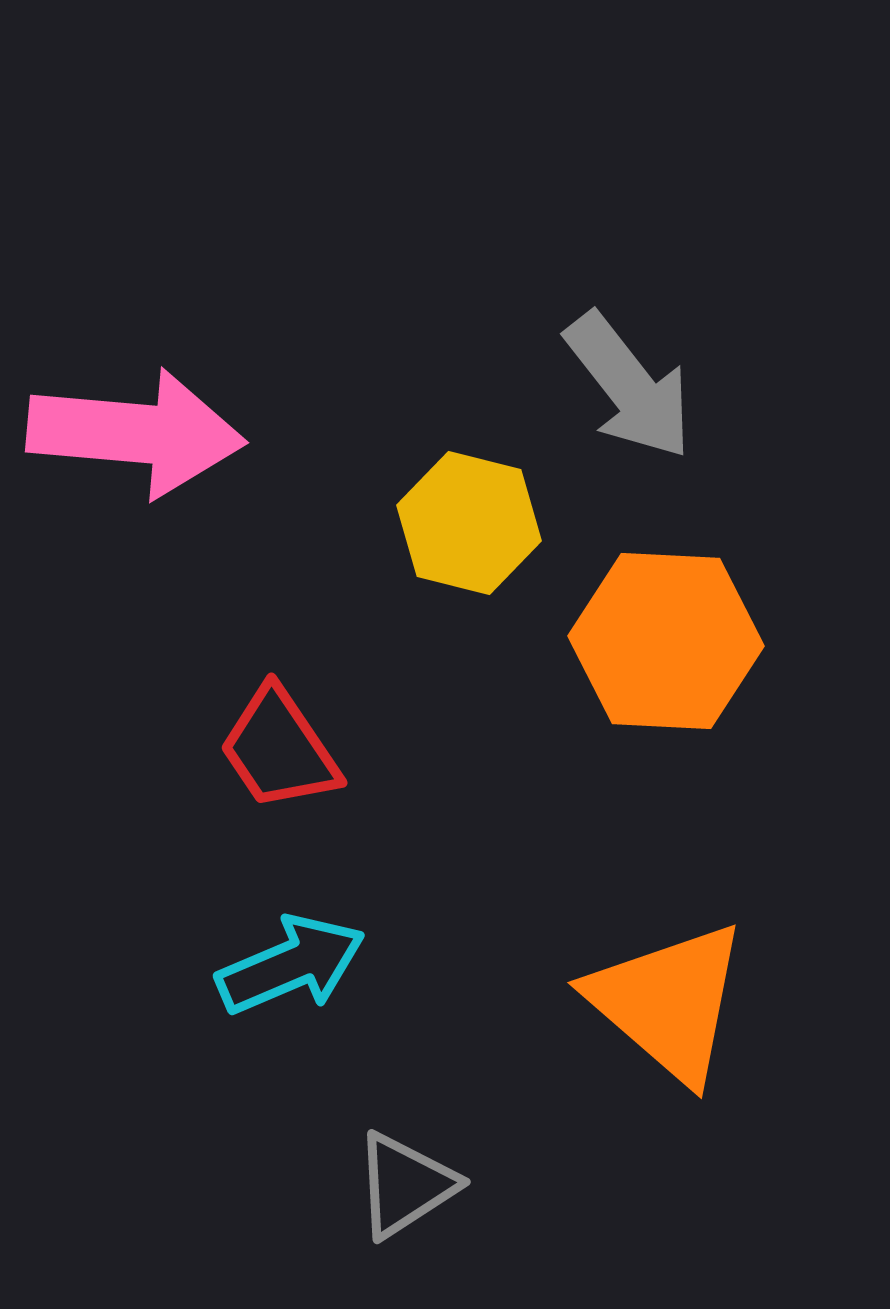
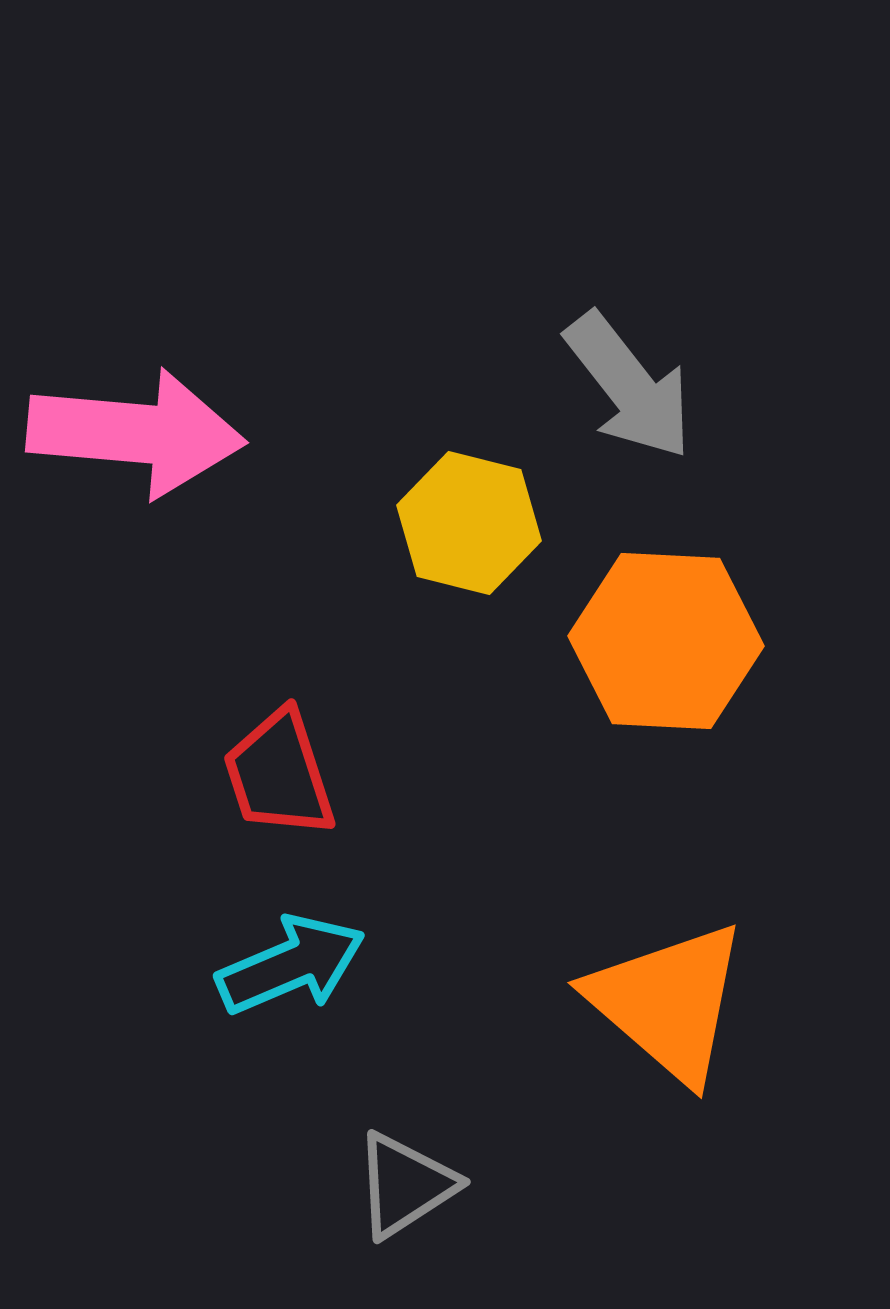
red trapezoid: moved 25 px down; rotated 16 degrees clockwise
